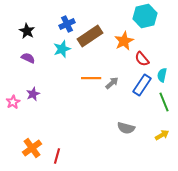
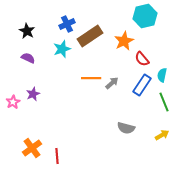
red line: rotated 21 degrees counterclockwise
